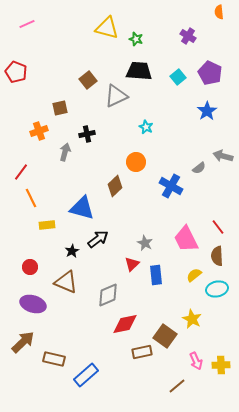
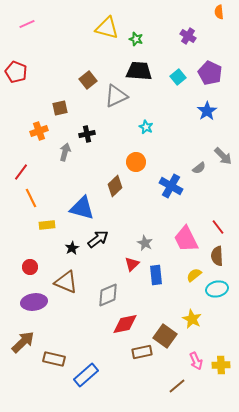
gray arrow at (223, 156): rotated 150 degrees counterclockwise
black star at (72, 251): moved 3 px up
purple ellipse at (33, 304): moved 1 px right, 2 px up; rotated 25 degrees counterclockwise
